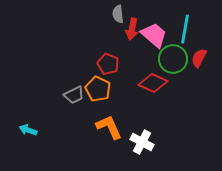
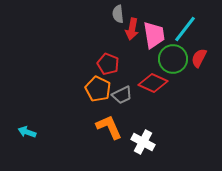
cyan line: rotated 28 degrees clockwise
pink trapezoid: rotated 40 degrees clockwise
gray trapezoid: moved 48 px right
cyan arrow: moved 1 px left, 2 px down
white cross: moved 1 px right
